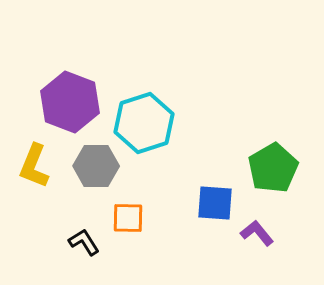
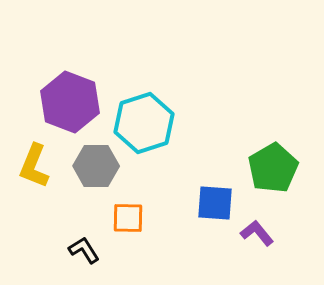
black L-shape: moved 8 px down
